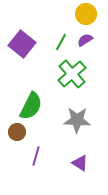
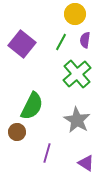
yellow circle: moved 11 px left
purple semicircle: rotated 49 degrees counterclockwise
green cross: moved 5 px right
green semicircle: moved 1 px right
gray star: rotated 28 degrees clockwise
purple line: moved 11 px right, 3 px up
purple triangle: moved 6 px right
